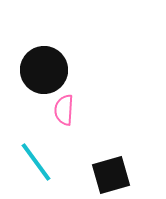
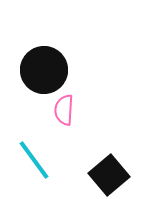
cyan line: moved 2 px left, 2 px up
black square: moved 2 px left; rotated 24 degrees counterclockwise
